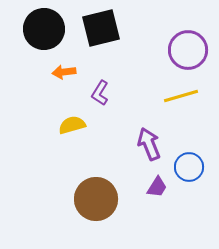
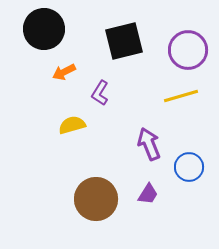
black square: moved 23 px right, 13 px down
orange arrow: rotated 20 degrees counterclockwise
purple trapezoid: moved 9 px left, 7 px down
